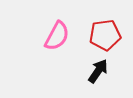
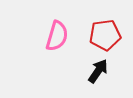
pink semicircle: rotated 12 degrees counterclockwise
